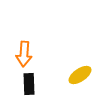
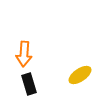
black rectangle: rotated 15 degrees counterclockwise
